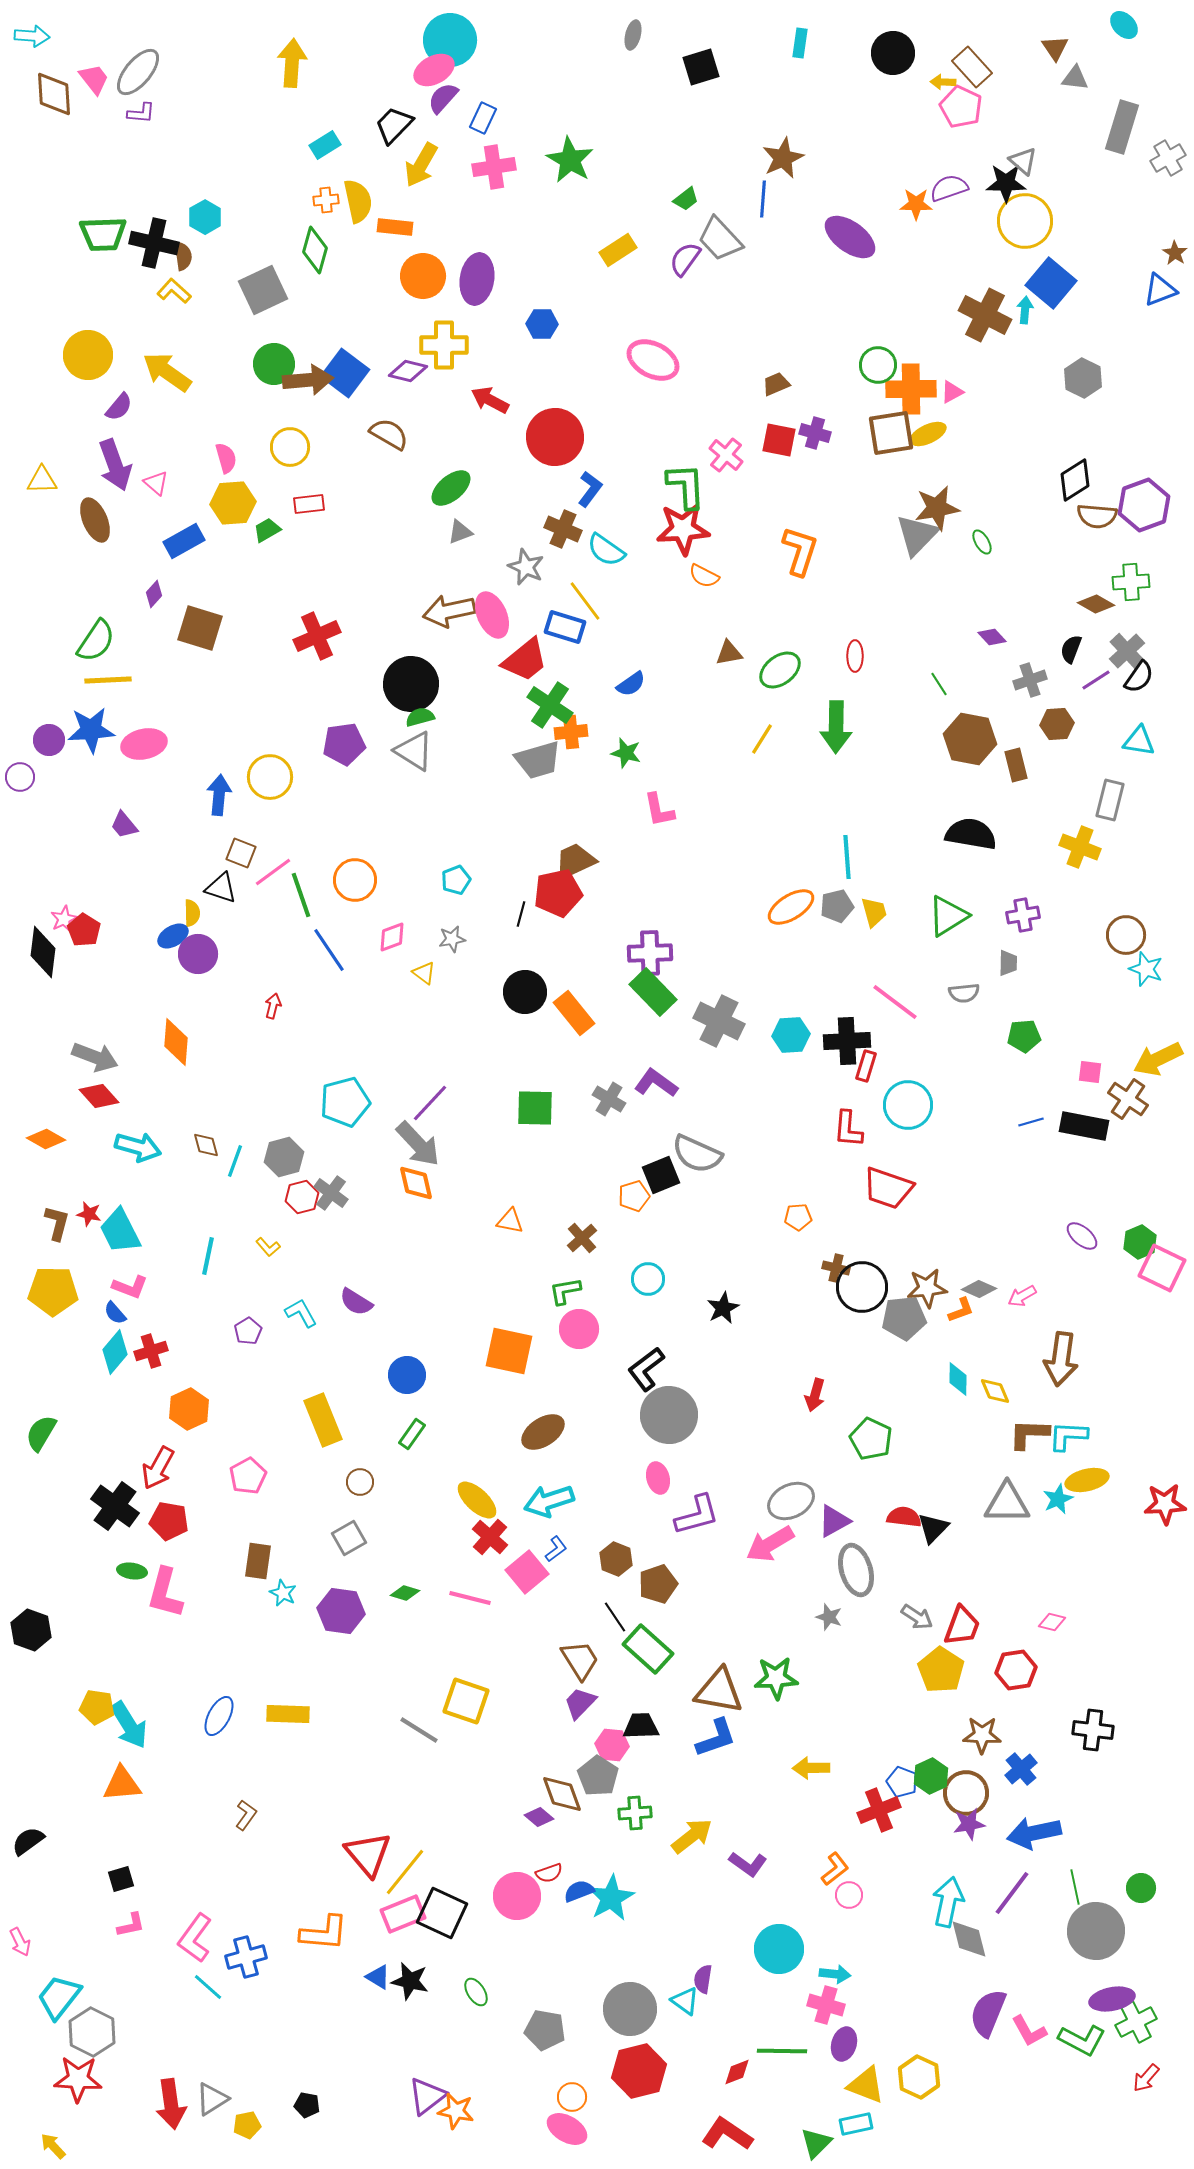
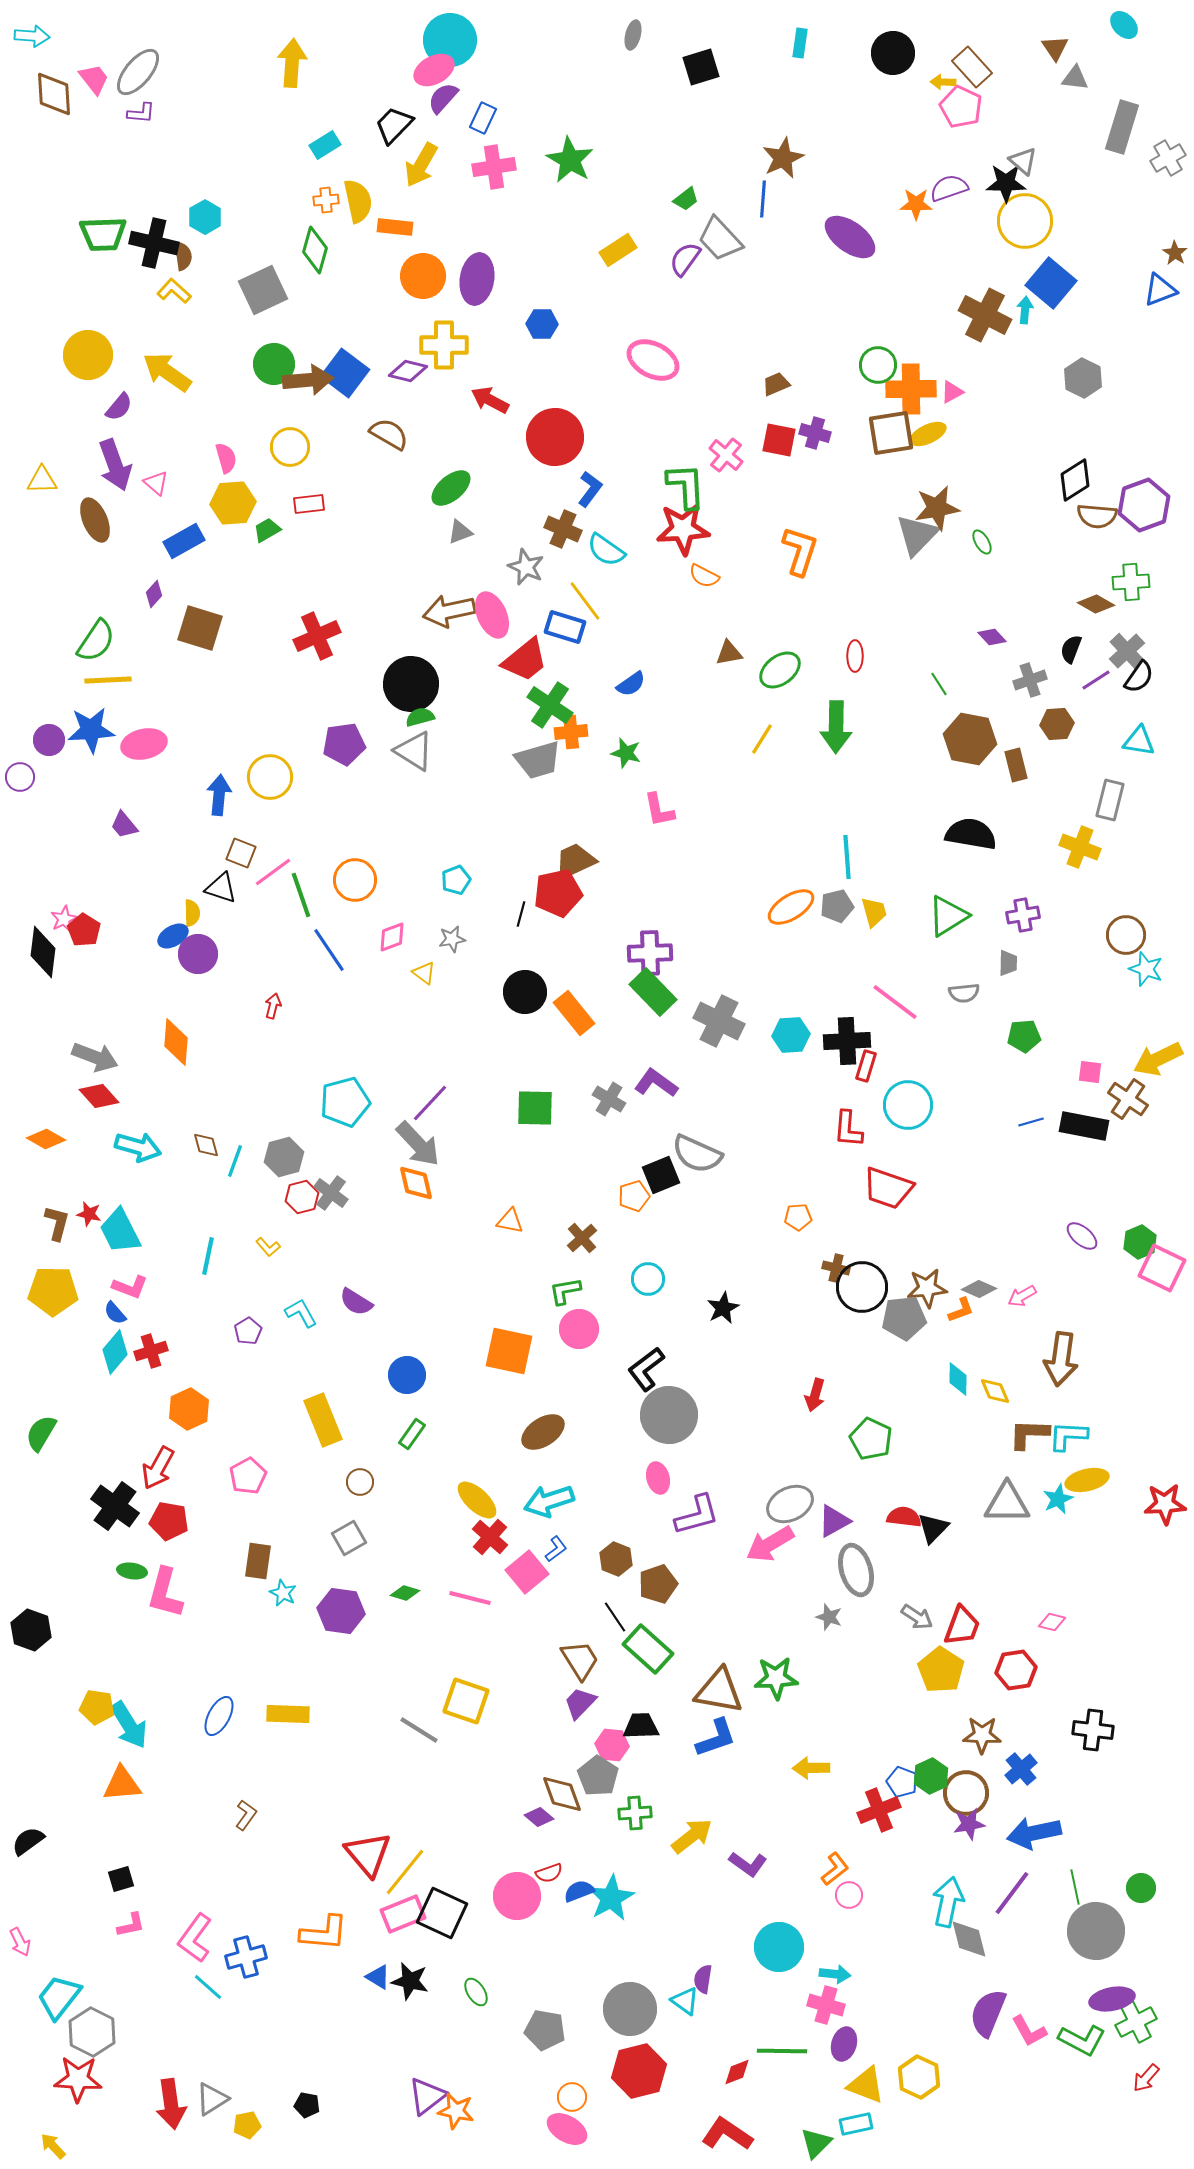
gray ellipse at (791, 1501): moved 1 px left, 3 px down
cyan circle at (779, 1949): moved 2 px up
